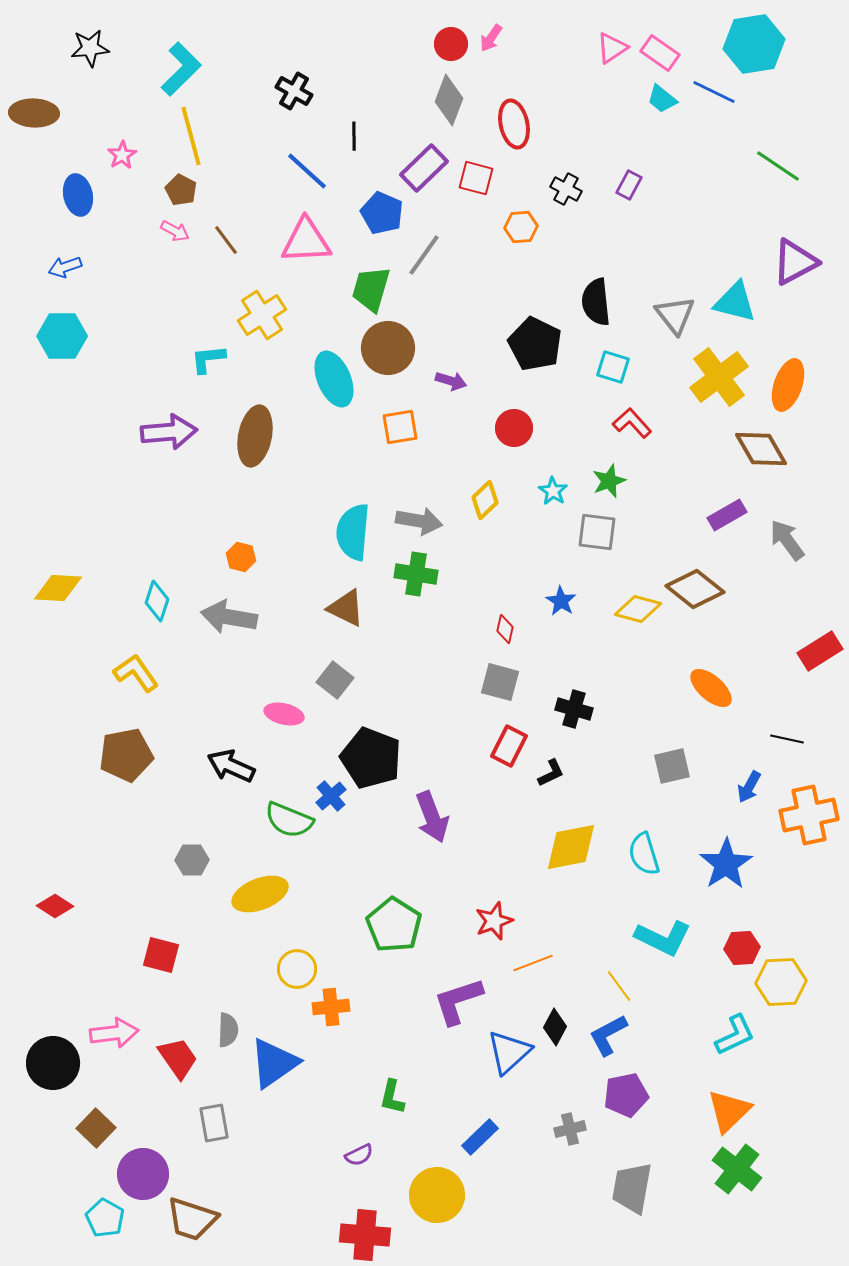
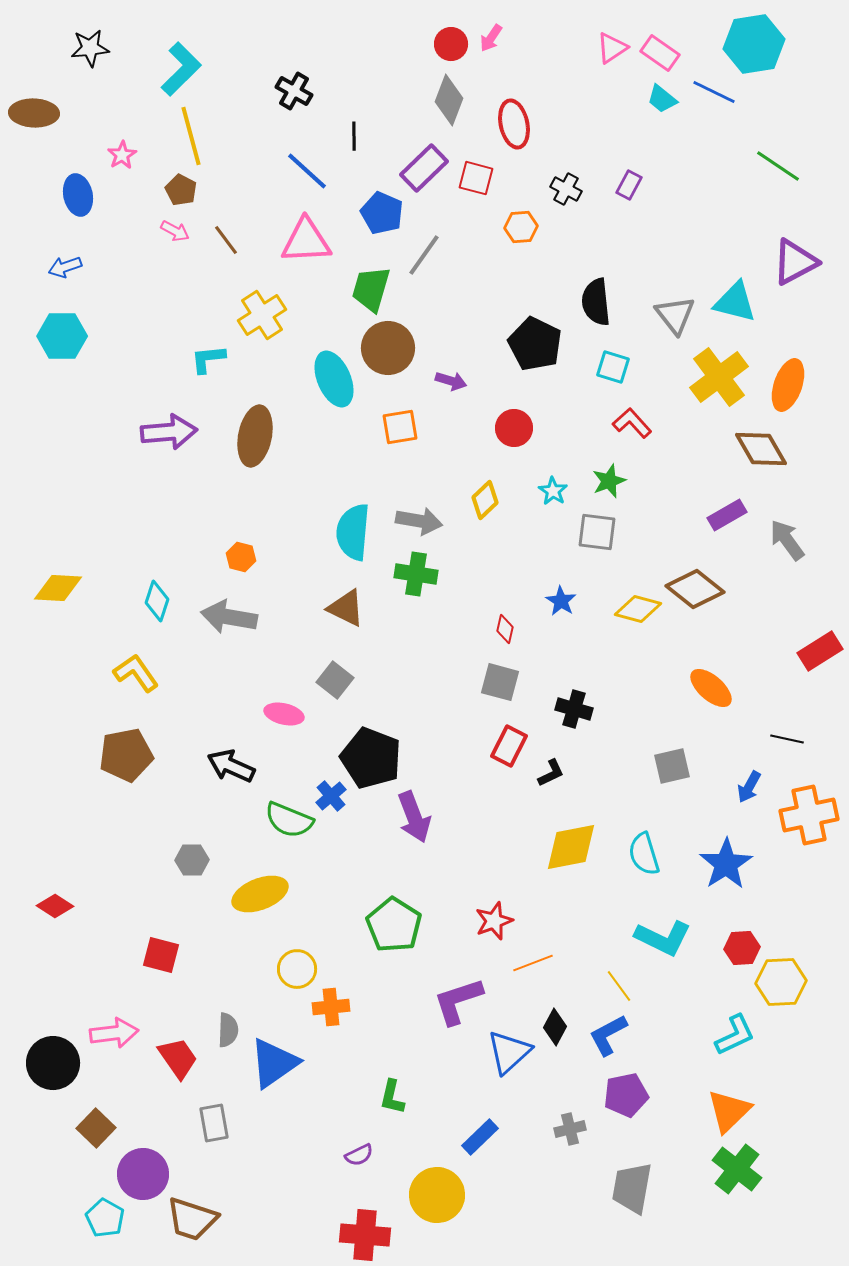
purple arrow at (432, 817): moved 18 px left
